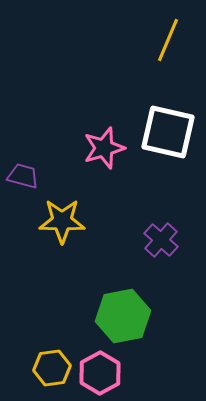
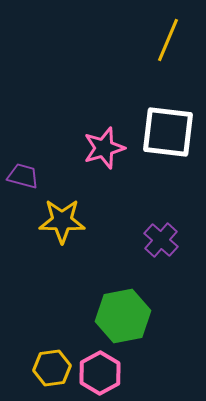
white square: rotated 6 degrees counterclockwise
